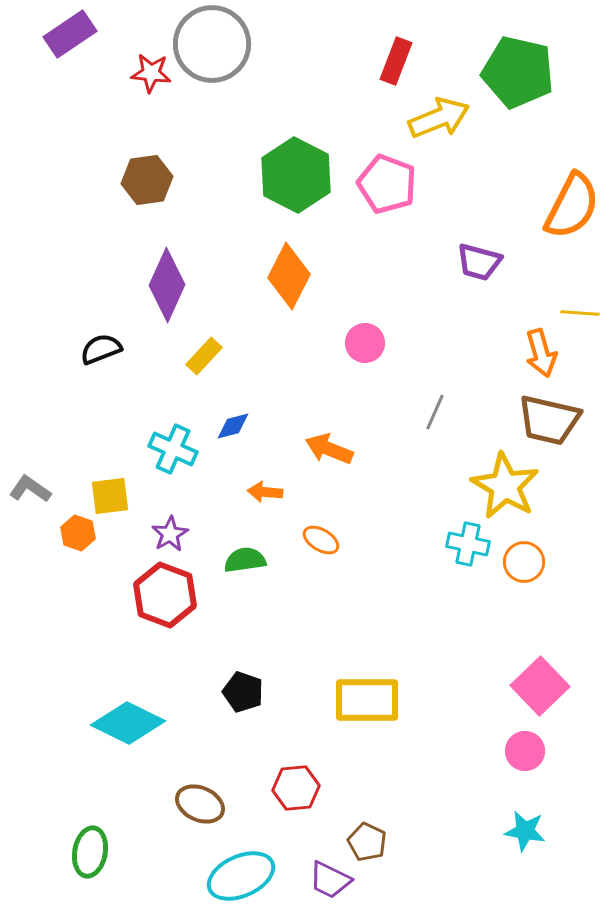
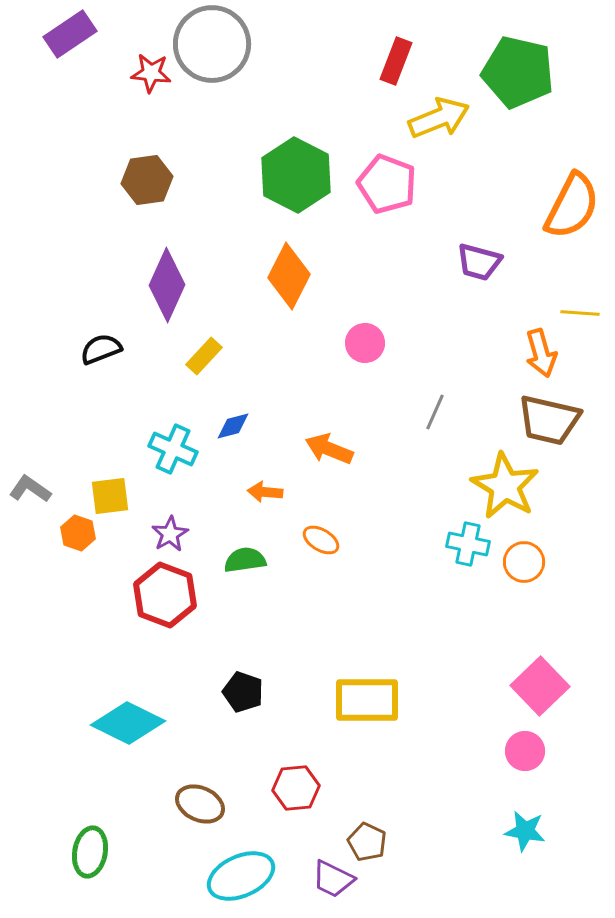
purple trapezoid at (330, 880): moved 3 px right, 1 px up
